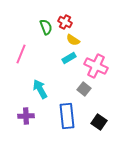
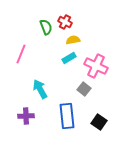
yellow semicircle: rotated 136 degrees clockwise
